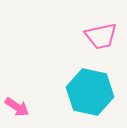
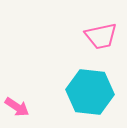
cyan hexagon: rotated 6 degrees counterclockwise
